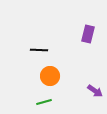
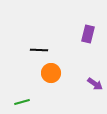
orange circle: moved 1 px right, 3 px up
purple arrow: moved 7 px up
green line: moved 22 px left
